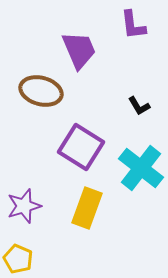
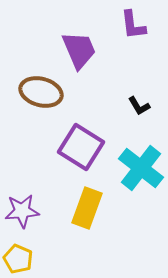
brown ellipse: moved 1 px down
purple star: moved 2 px left, 5 px down; rotated 12 degrees clockwise
